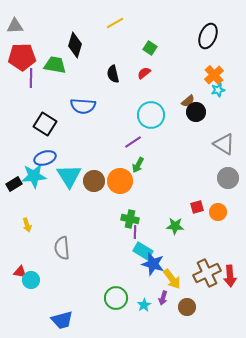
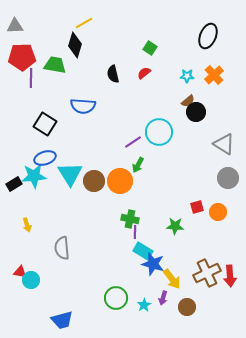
yellow line at (115, 23): moved 31 px left
cyan star at (218, 90): moved 31 px left, 14 px up; rotated 16 degrees clockwise
cyan circle at (151, 115): moved 8 px right, 17 px down
cyan triangle at (69, 176): moved 1 px right, 2 px up
